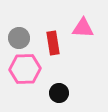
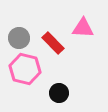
red rectangle: rotated 35 degrees counterclockwise
pink hexagon: rotated 16 degrees clockwise
